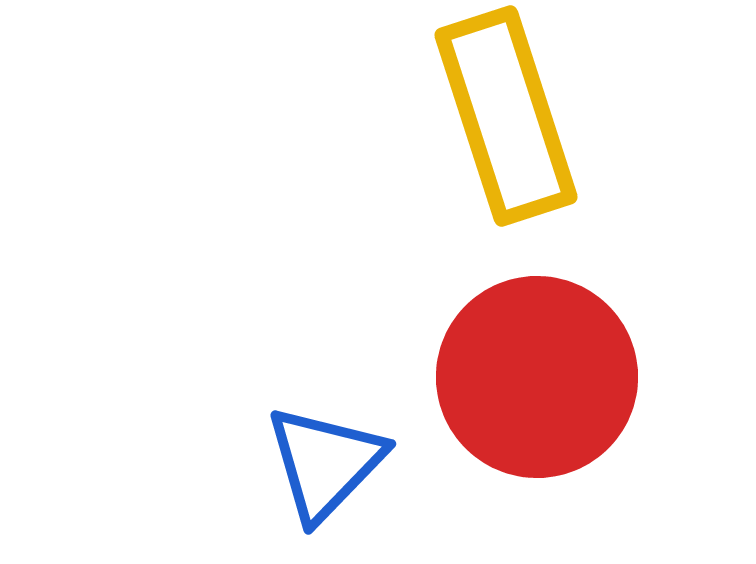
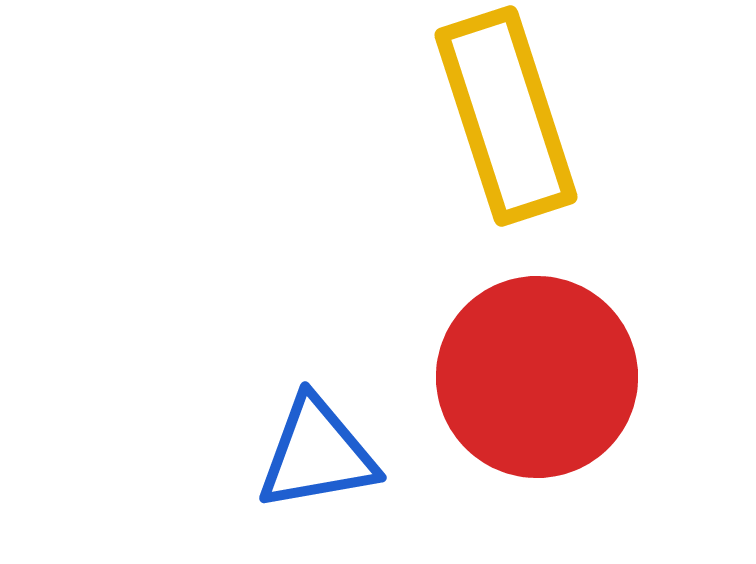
blue triangle: moved 8 px left, 9 px up; rotated 36 degrees clockwise
